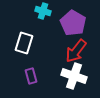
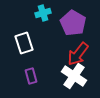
cyan cross: moved 2 px down; rotated 35 degrees counterclockwise
white rectangle: rotated 35 degrees counterclockwise
red arrow: moved 2 px right, 3 px down
white cross: rotated 15 degrees clockwise
